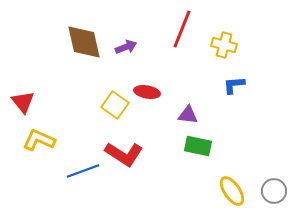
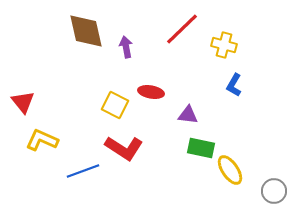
red line: rotated 24 degrees clockwise
brown diamond: moved 2 px right, 11 px up
purple arrow: rotated 80 degrees counterclockwise
blue L-shape: rotated 55 degrees counterclockwise
red ellipse: moved 4 px right
yellow square: rotated 8 degrees counterclockwise
yellow L-shape: moved 3 px right
green rectangle: moved 3 px right, 2 px down
red L-shape: moved 6 px up
yellow ellipse: moved 2 px left, 21 px up
